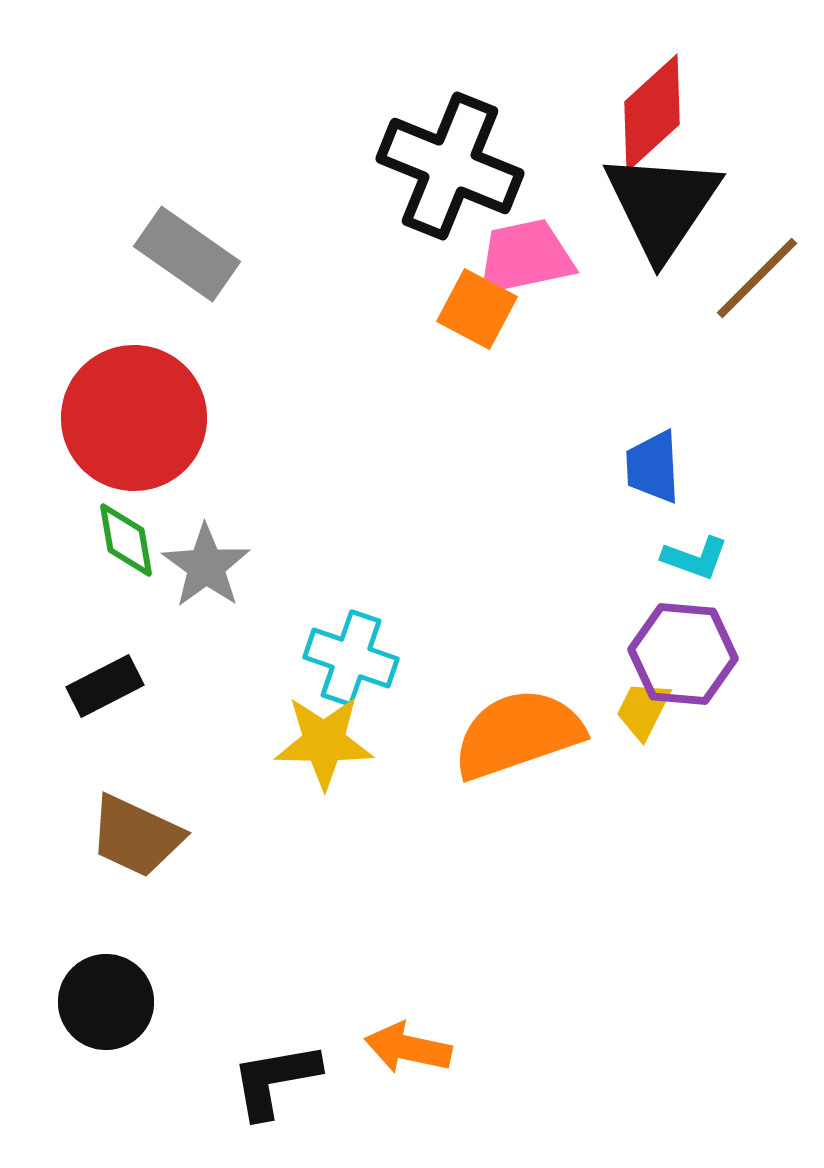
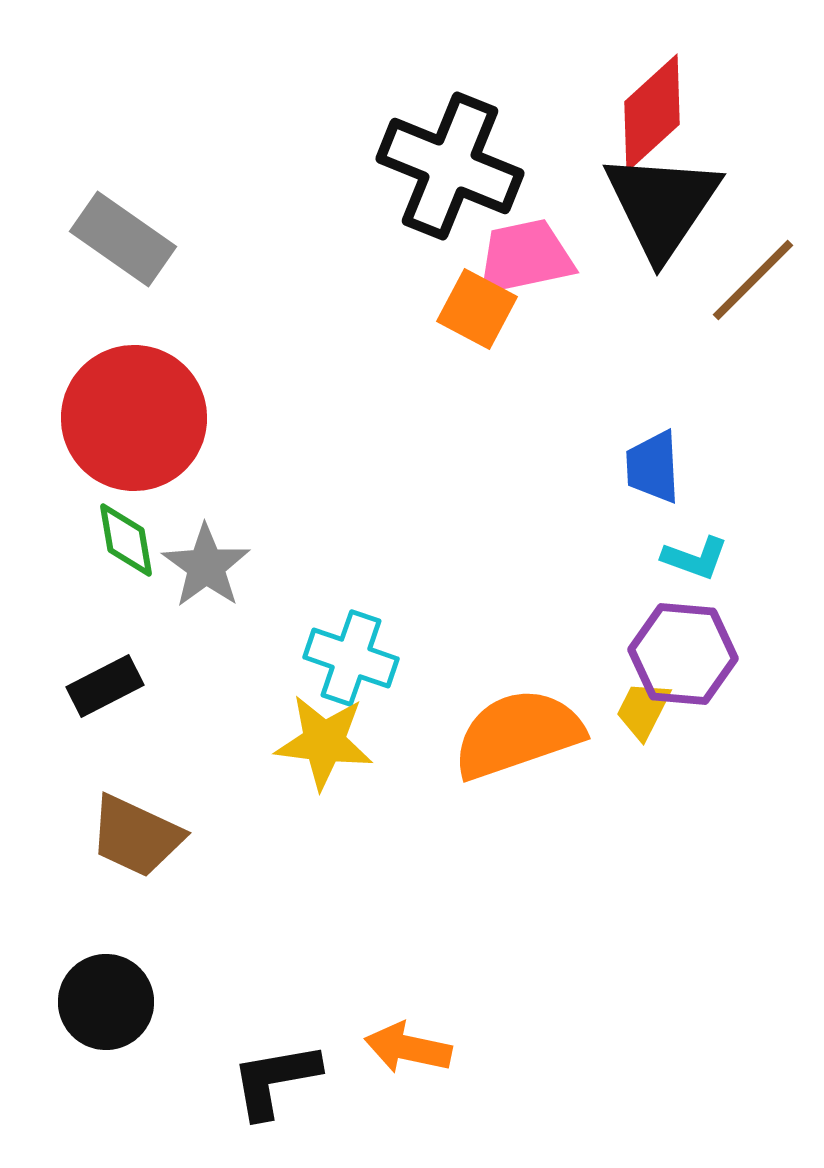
gray rectangle: moved 64 px left, 15 px up
brown line: moved 4 px left, 2 px down
yellow star: rotated 6 degrees clockwise
